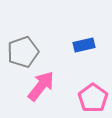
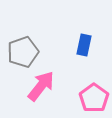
blue rectangle: rotated 65 degrees counterclockwise
pink pentagon: moved 1 px right
